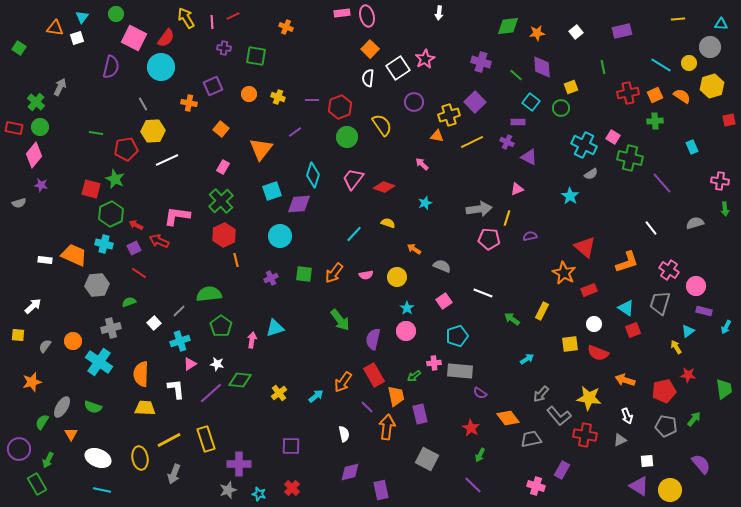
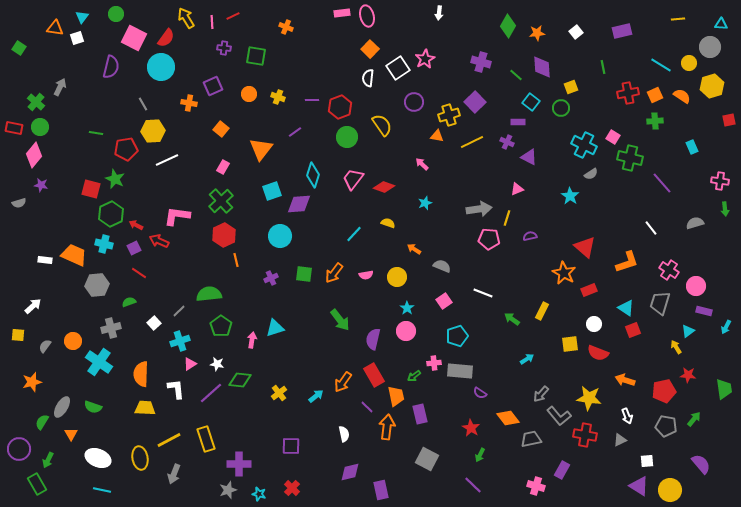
green diamond at (508, 26): rotated 55 degrees counterclockwise
